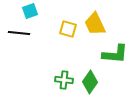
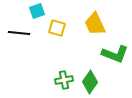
cyan square: moved 7 px right
yellow square: moved 11 px left, 1 px up
green L-shape: rotated 16 degrees clockwise
green cross: rotated 18 degrees counterclockwise
